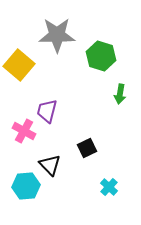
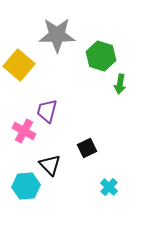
green arrow: moved 10 px up
